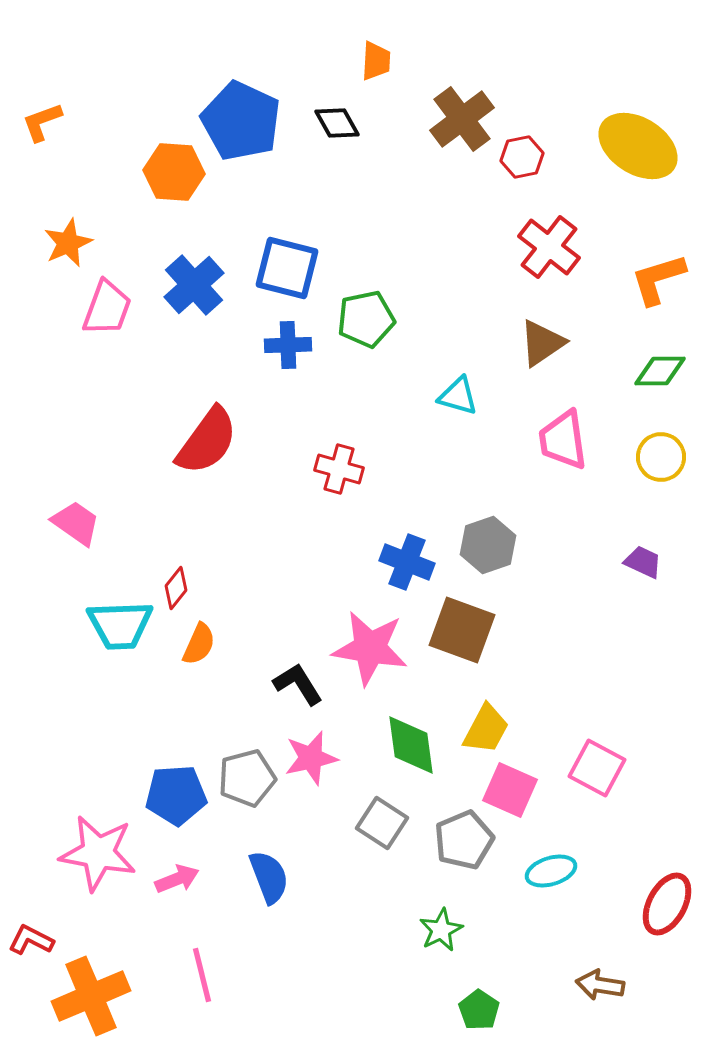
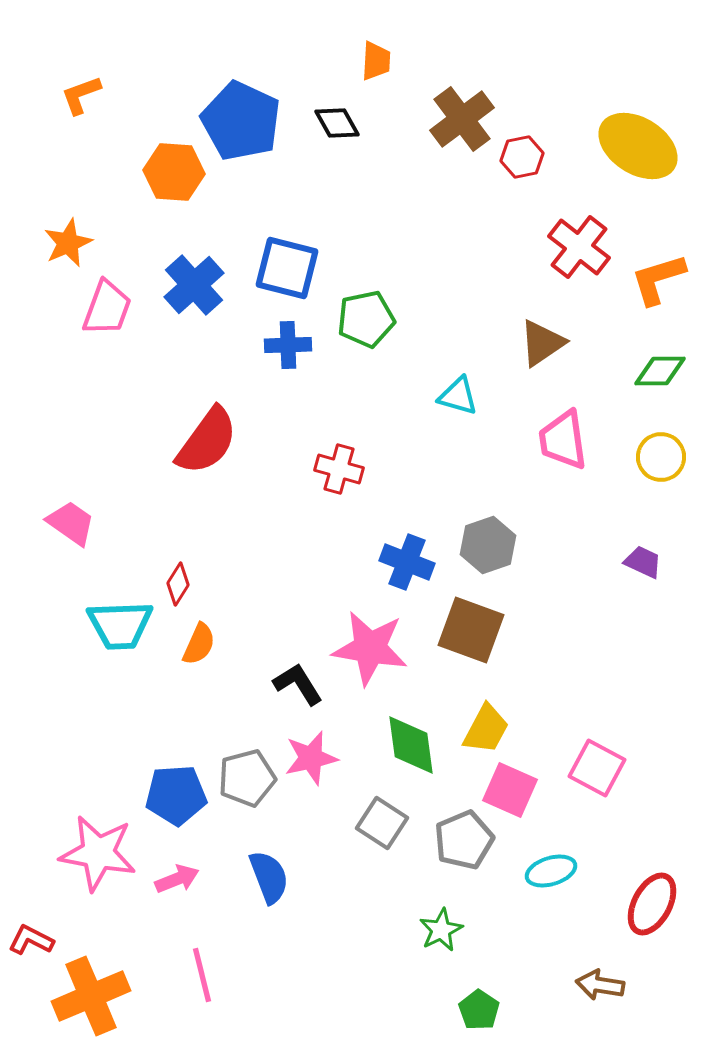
orange L-shape at (42, 122): moved 39 px right, 27 px up
red cross at (549, 247): moved 30 px right
pink trapezoid at (76, 523): moved 5 px left
red diamond at (176, 588): moved 2 px right, 4 px up; rotated 6 degrees counterclockwise
brown square at (462, 630): moved 9 px right
red ellipse at (667, 904): moved 15 px left
